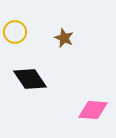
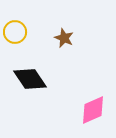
pink diamond: rotated 28 degrees counterclockwise
